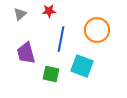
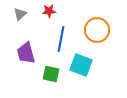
cyan square: moved 1 px left, 1 px up
